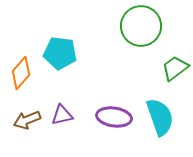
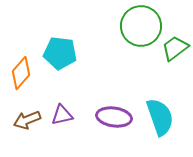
green trapezoid: moved 20 px up
